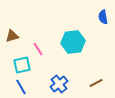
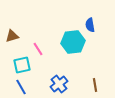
blue semicircle: moved 13 px left, 8 px down
brown line: moved 1 px left, 2 px down; rotated 72 degrees counterclockwise
